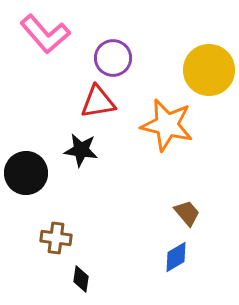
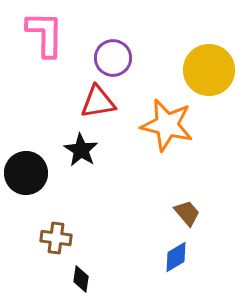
pink L-shape: rotated 138 degrees counterclockwise
black star: rotated 24 degrees clockwise
